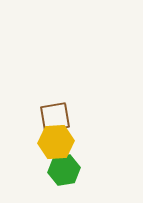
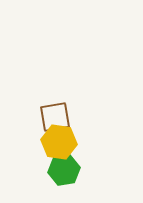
yellow hexagon: moved 3 px right; rotated 12 degrees clockwise
